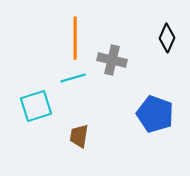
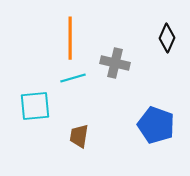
orange line: moved 5 px left
gray cross: moved 3 px right, 3 px down
cyan square: moved 1 px left; rotated 12 degrees clockwise
blue pentagon: moved 1 px right, 11 px down
